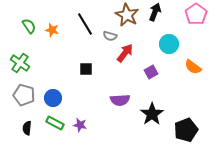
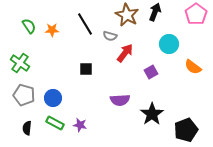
orange star: rotated 16 degrees counterclockwise
